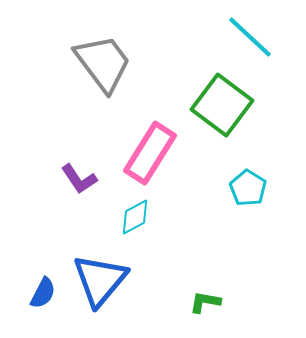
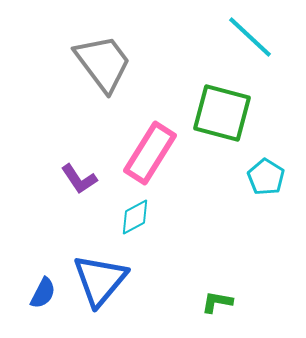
green square: moved 8 px down; rotated 22 degrees counterclockwise
cyan pentagon: moved 18 px right, 11 px up
green L-shape: moved 12 px right
